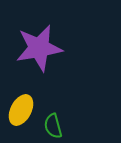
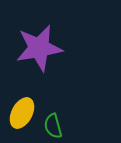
yellow ellipse: moved 1 px right, 3 px down
